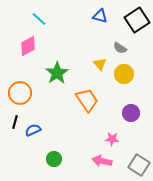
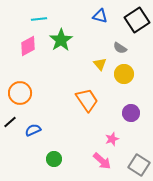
cyan line: rotated 49 degrees counterclockwise
green star: moved 4 px right, 33 px up
black line: moved 5 px left; rotated 32 degrees clockwise
pink star: rotated 24 degrees counterclockwise
pink arrow: rotated 150 degrees counterclockwise
